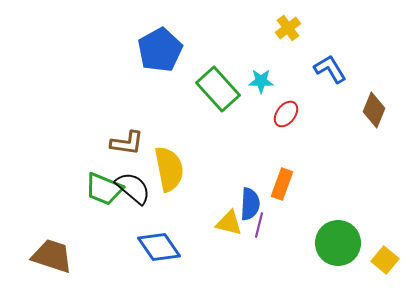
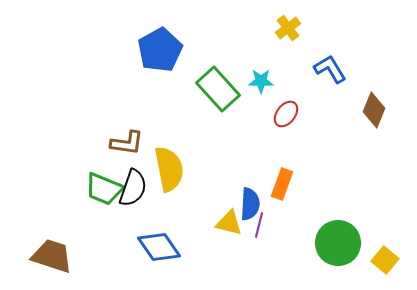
black semicircle: rotated 69 degrees clockwise
